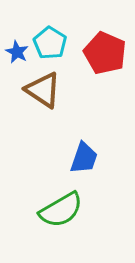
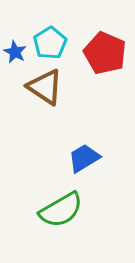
cyan pentagon: rotated 8 degrees clockwise
blue star: moved 2 px left
brown triangle: moved 2 px right, 3 px up
blue trapezoid: rotated 140 degrees counterclockwise
